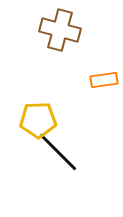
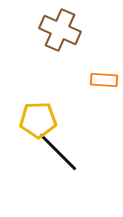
brown cross: rotated 9 degrees clockwise
orange rectangle: rotated 12 degrees clockwise
